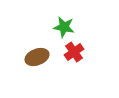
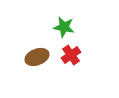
red cross: moved 3 px left, 3 px down
